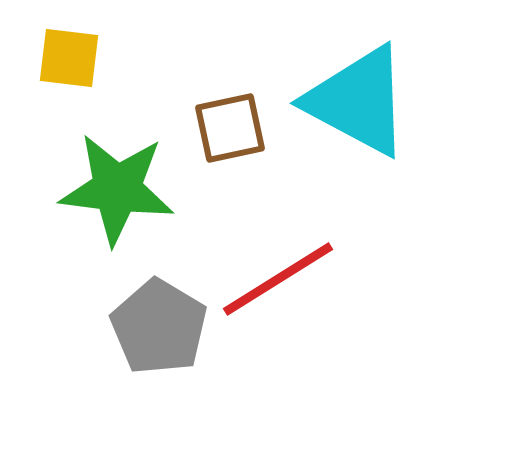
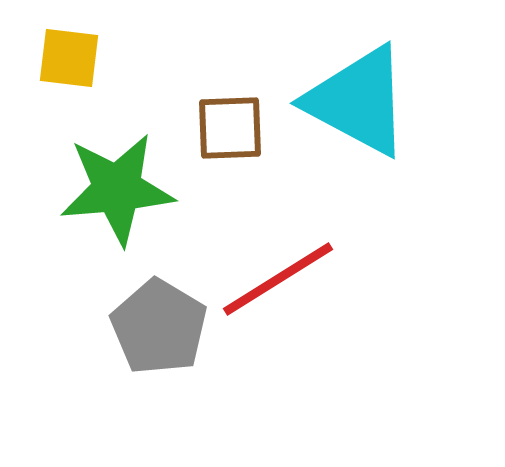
brown square: rotated 10 degrees clockwise
green star: rotated 12 degrees counterclockwise
